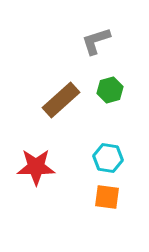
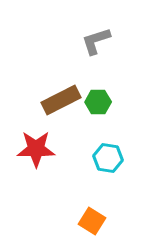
green hexagon: moved 12 px left, 12 px down; rotated 15 degrees clockwise
brown rectangle: rotated 15 degrees clockwise
red star: moved 18 px up
orange square: moved 15 px left, 24 px down; rotated 24 degrees clockwise
